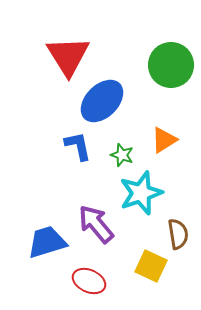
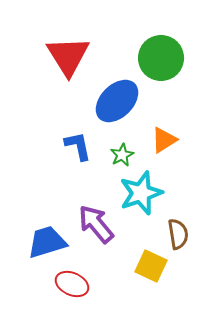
green circle: moved 10 px left, 7 px up
blue ellipse: moved 15 px right
green star: rotated 25 degrees clockwise
red ellipse: moved 17 px left, 3 px down
